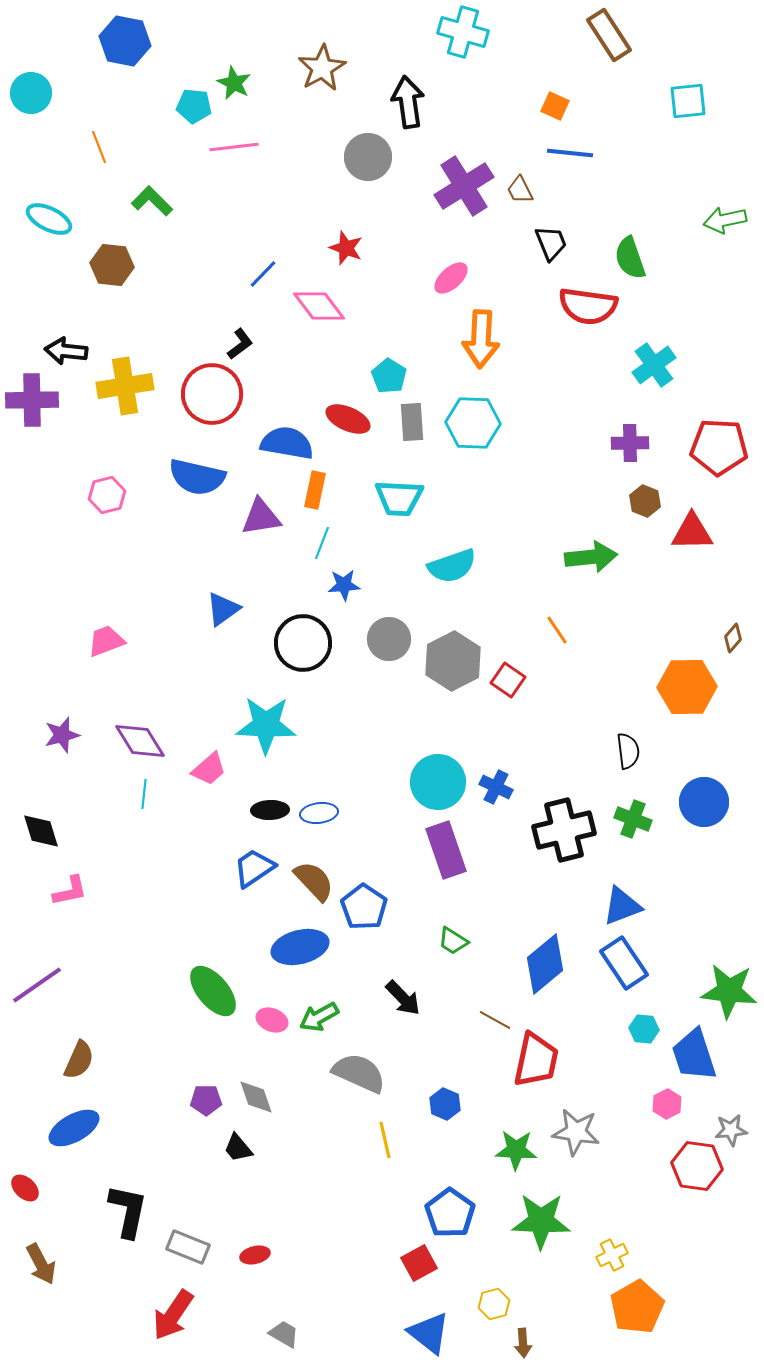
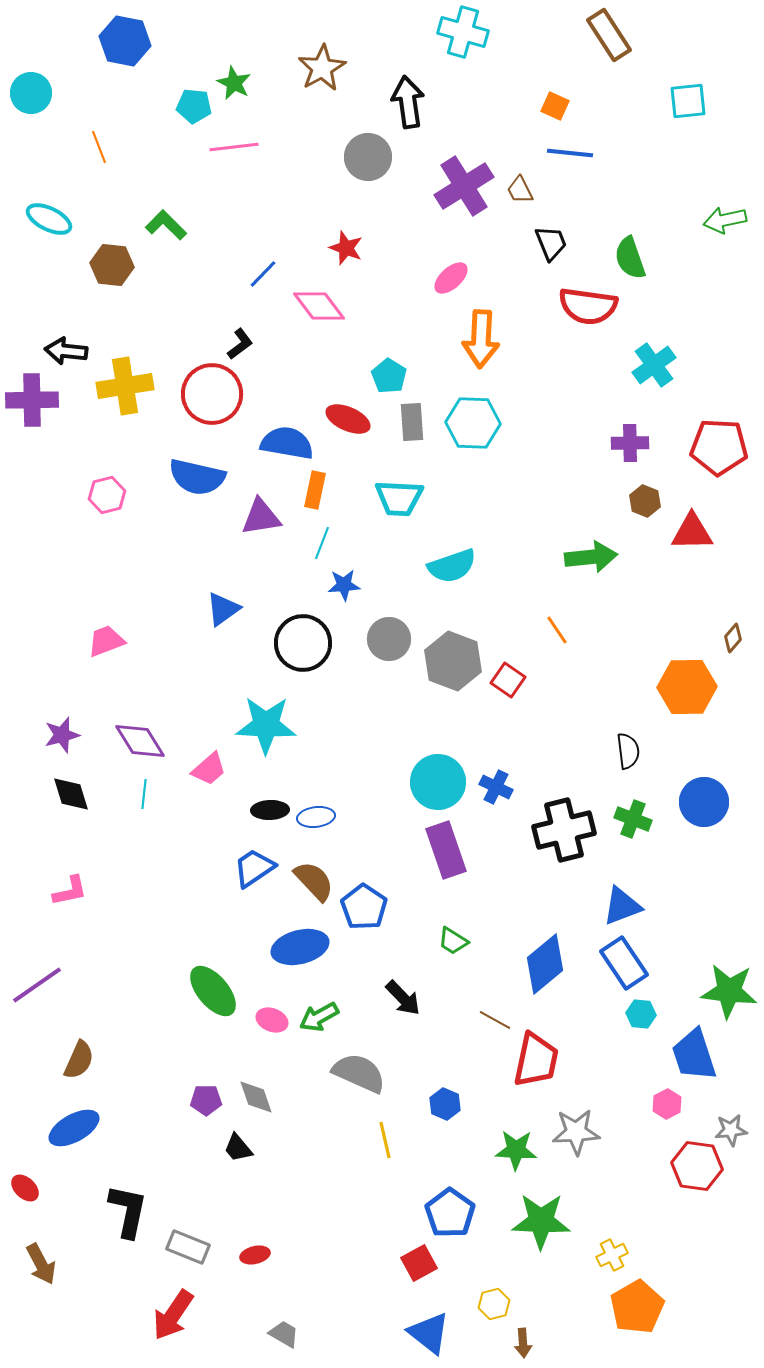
green L-shape at (152, 201): moved 14 px right, 24 px down
gray hexagon at (453, 661): rotated 12 degrees counterclockwise
blue ellipse at (319, 813): moved 3 px left, 4 px down
black diamond at (41, 831): moved 30 px right, 37 px up
cyan hexagon at (644, 1029): moved 3 px left, 15 px up
gray star at (576, 1132): rotated 12 degrees counterclockwise
